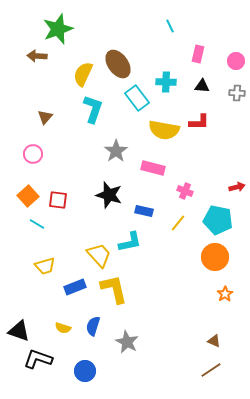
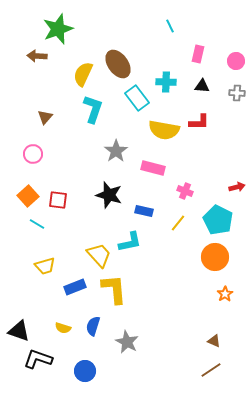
cyan pentagon at (218, 220): rotated 16 degrees clockwise
yellow L-shape at (114, 289): rotated 8 degrees clockwise
